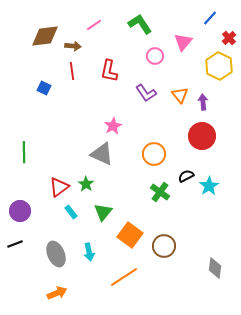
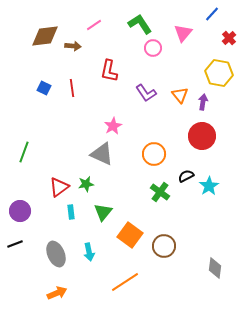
blue line: moved 2 px right, 4 px up
pink triangle: moved 9 px up
pink circle: moved 2 px left, 8 px up
yellow hexagon: moved 7 px down; rotated 16 degrees counterclockwise
red line: moved 17 px down
purple arrow: rotated 14 degrees clockwise
green line: rotated 20 degrees clockwise
green star: rotated 28 degrees clockwise
cyan rectangle: rotated 32 degrees clockwise
orange line: moved 1 px right, 5 px down
